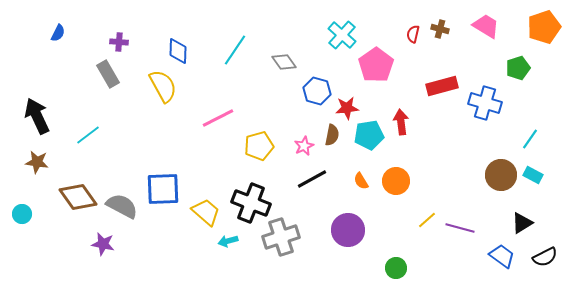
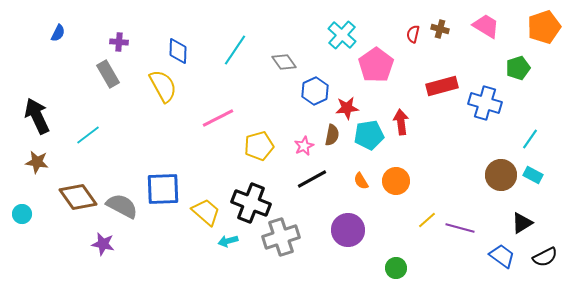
blue hexagon at (317, 91): moved 2 px left; rotated 20 degrees clockwise
